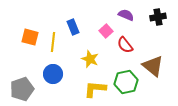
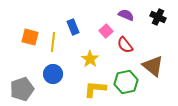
black cross: rotated 35 degrees clockwise
yellow star: rotated 12 degrees clockwise
